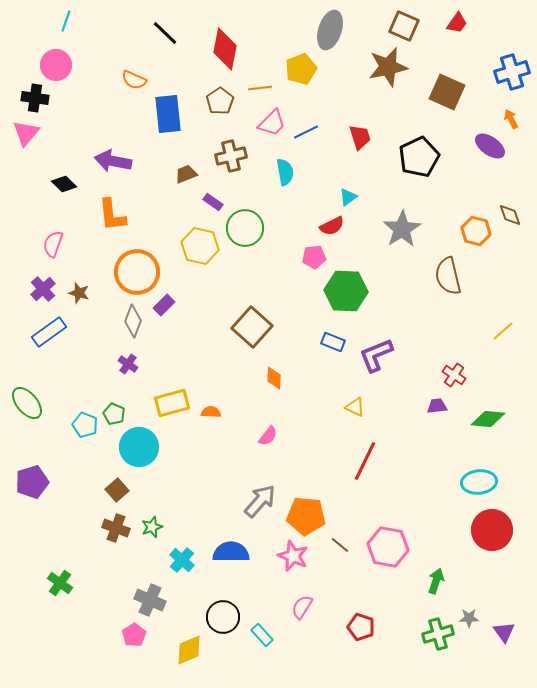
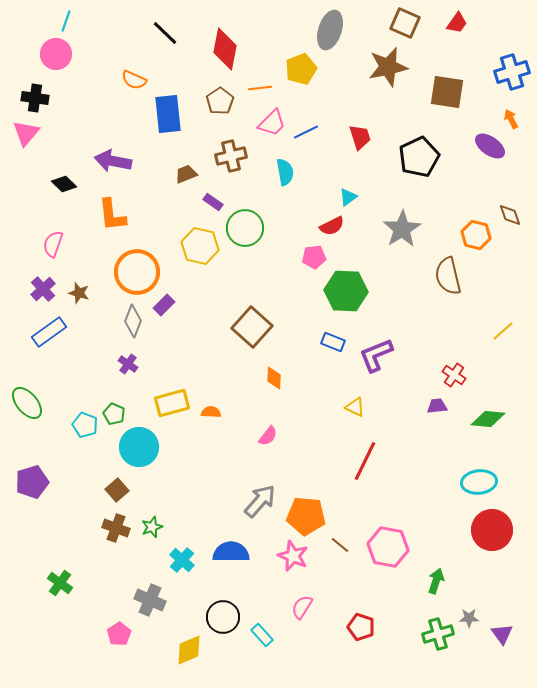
brown square at (404, 26): moved 1 px right, 3 px up
pink circle at (56, 65): moved 11 px up
brown square at (447, 92): rotated 15 degrees counterclockwise
orange hexagon at (476, 231): moved 4 px down
purple triangle at (504, 632): moved 2 px left, 2 px down
pink pentagon at (134, 635): moved 15 px left, 1 px up
